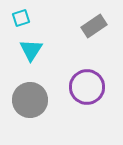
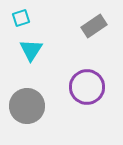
gray circle: moved 3 px left, 6 px down
